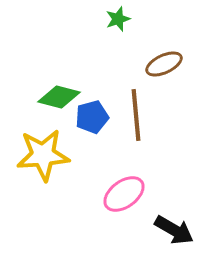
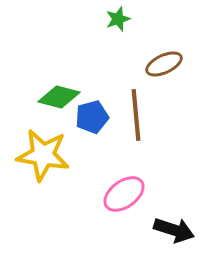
yellow star: rotated 14 degrees clockwise
black arrow: rotated 12 degrees counterclockwise
